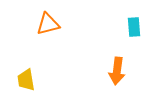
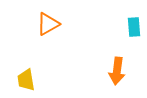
orange triangle: rotated 15 degrees counterclockwise
